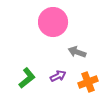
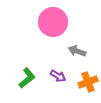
gray arrow: moved 1 px up
purple arrow: rotated 56 degrees clockwise
